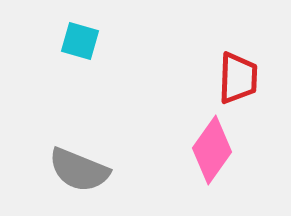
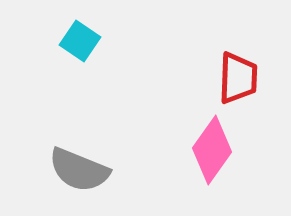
cyan square: rotated 18 degrees clockwise
